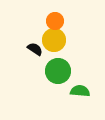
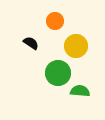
yellow circle: moved 22 px right, 6 px down
black semicircle: moved 4 px left, 6 px up
green circle: moved 2 px down
